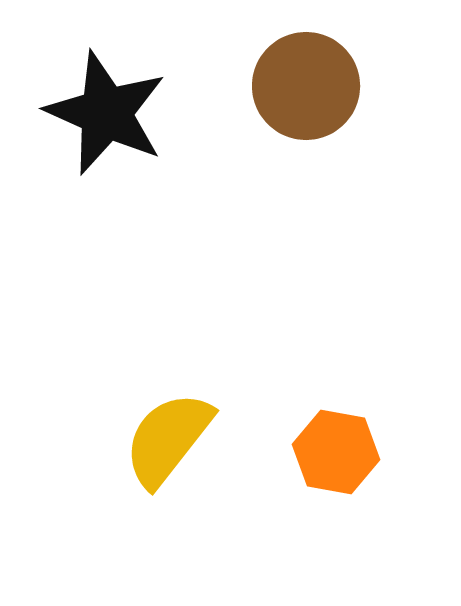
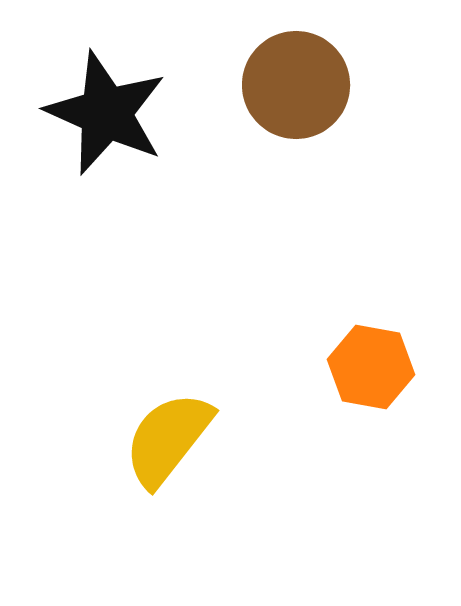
brown circle: moved 10 px left, 1 px up
orange hexagon: moved 35 px right, 85 px up
